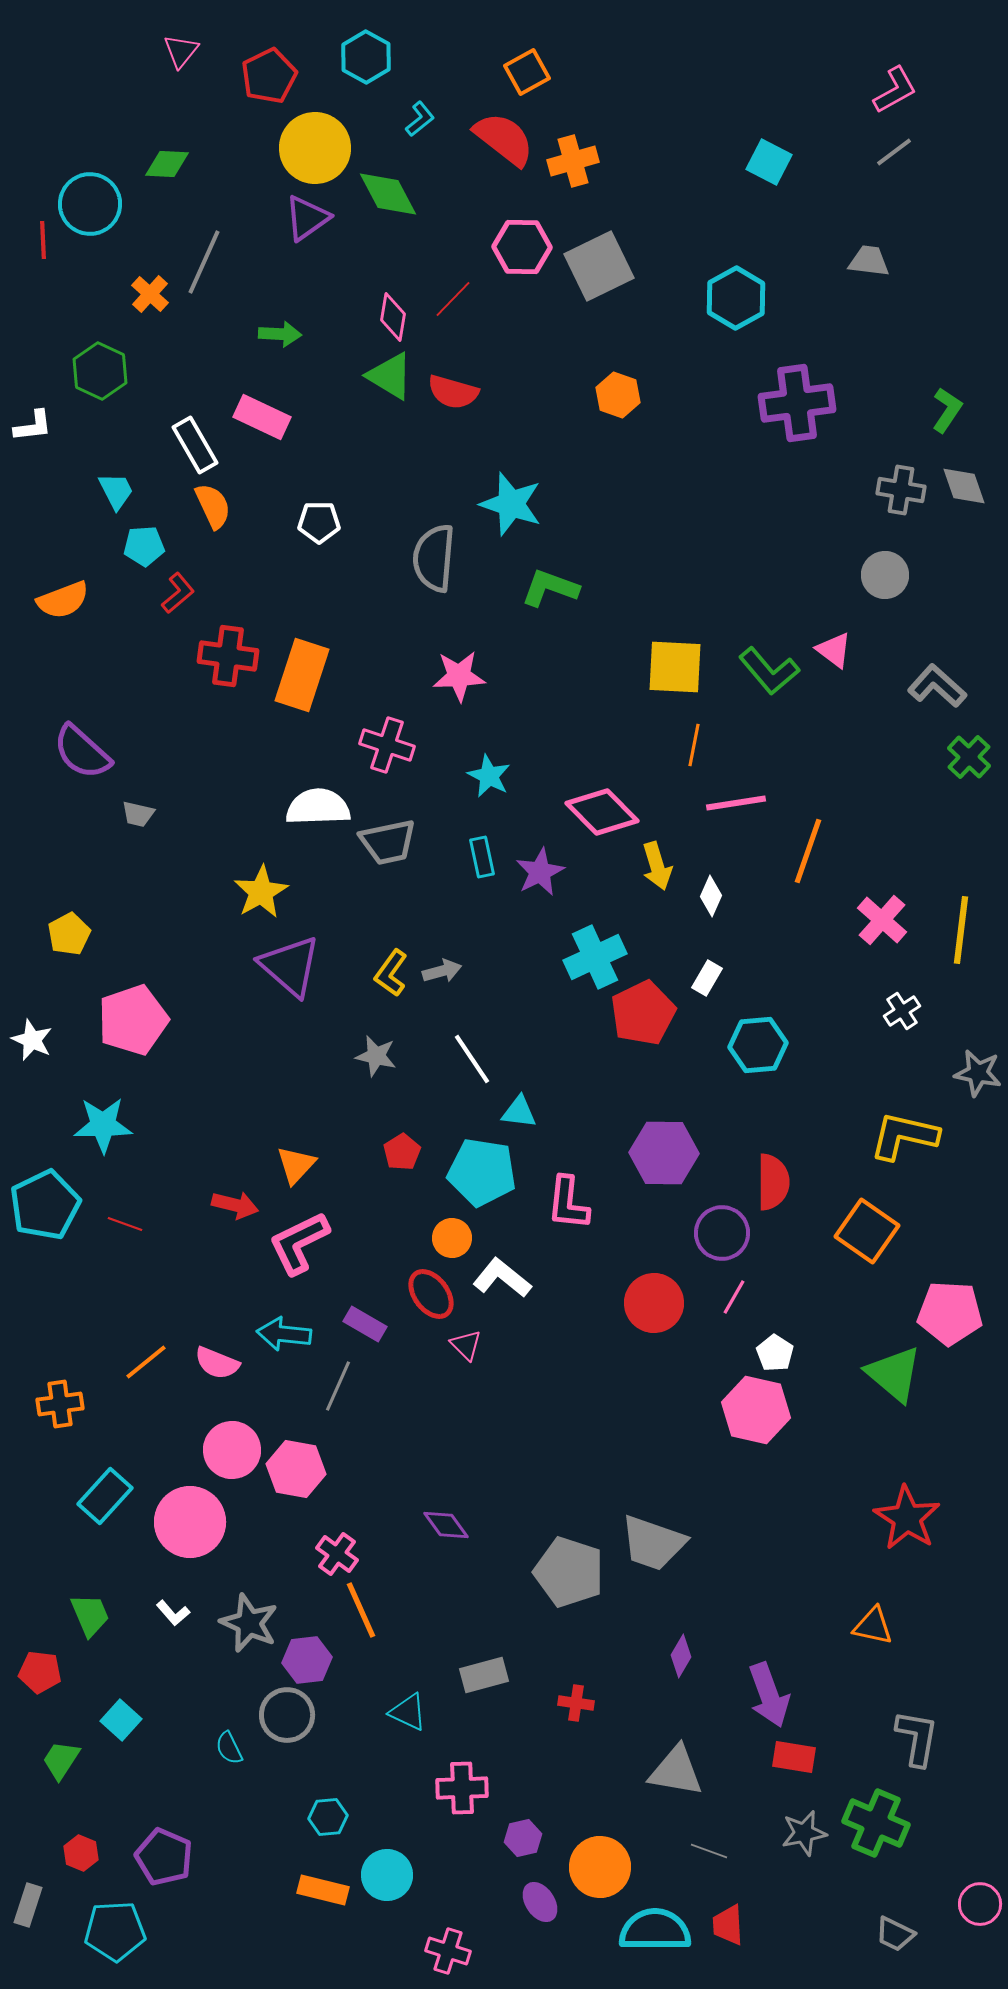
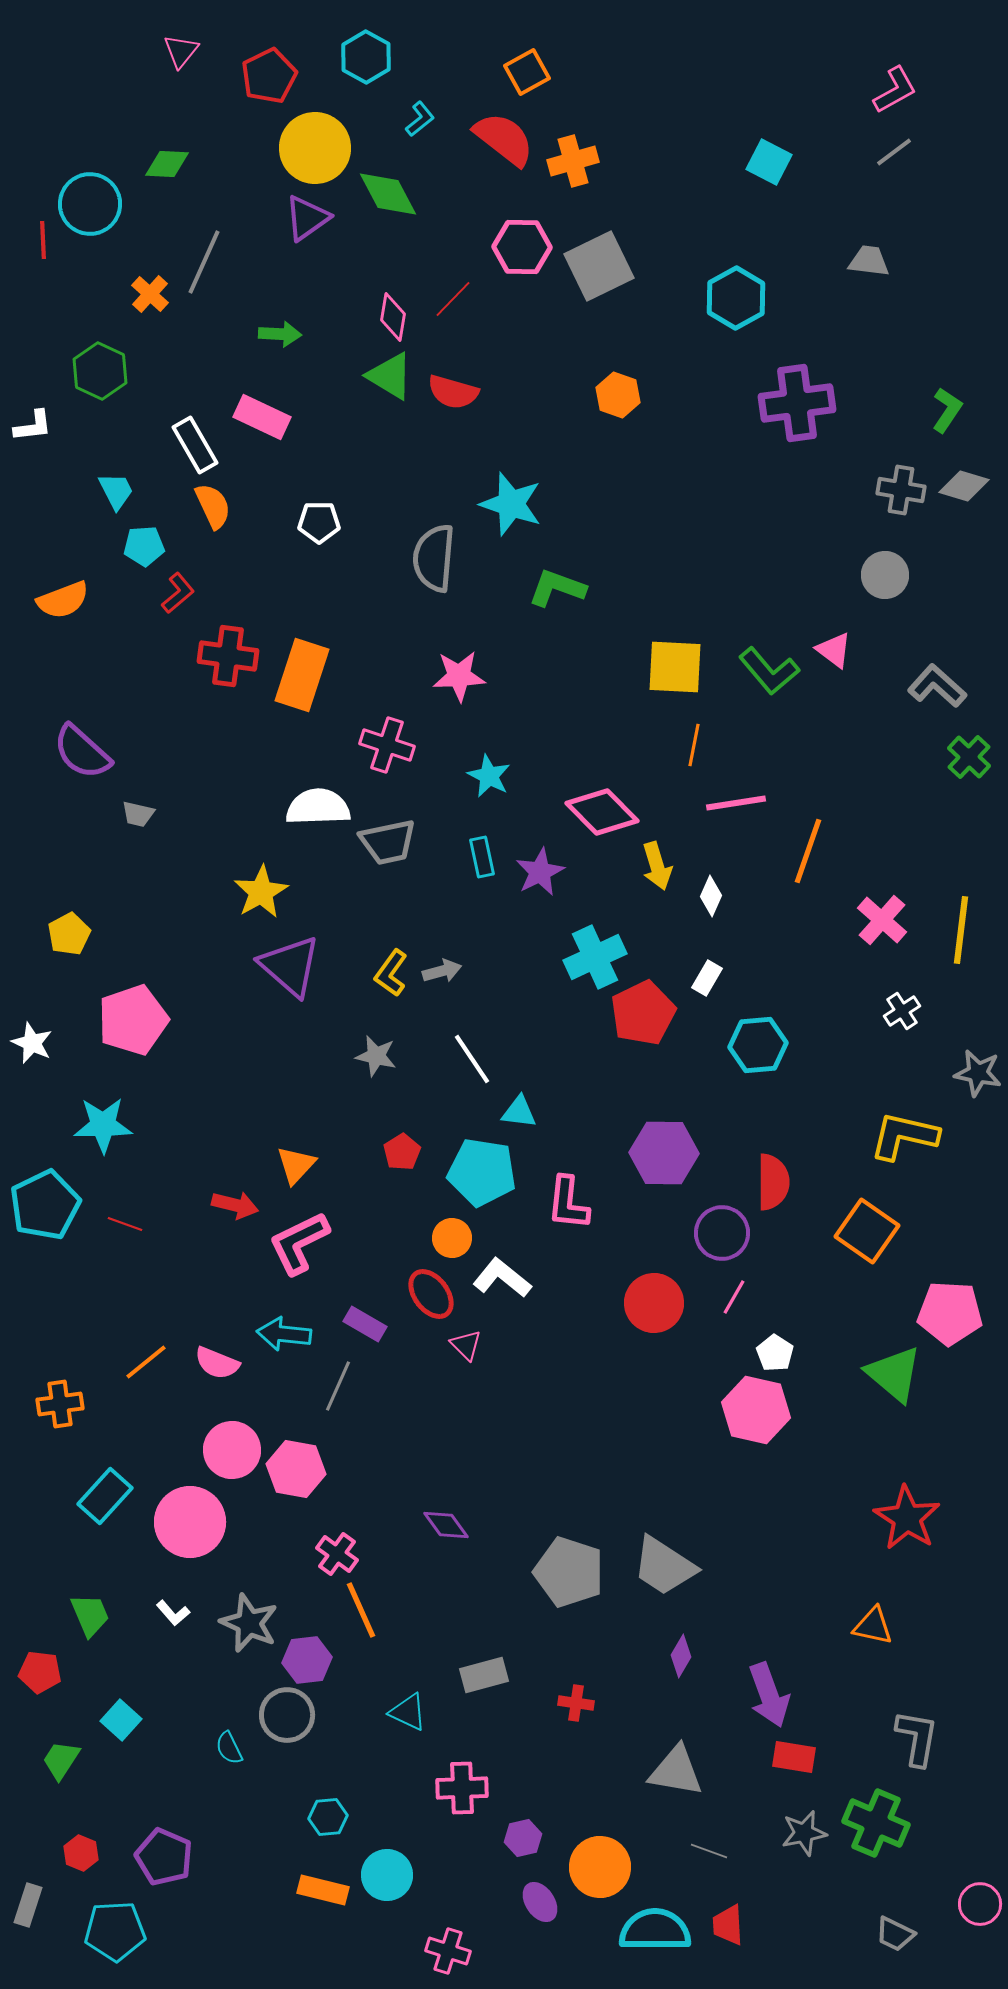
gray diamond at (964, 486): rotated 54 degrees counterclockwise
green L-shape at (550, 588): moved 7 px right
white star at (32, 1040): moved 3 px down
gray trapezoid at (653, 1543): moved 11 px right, 23 px down; rotated 14 degrees clockwise
